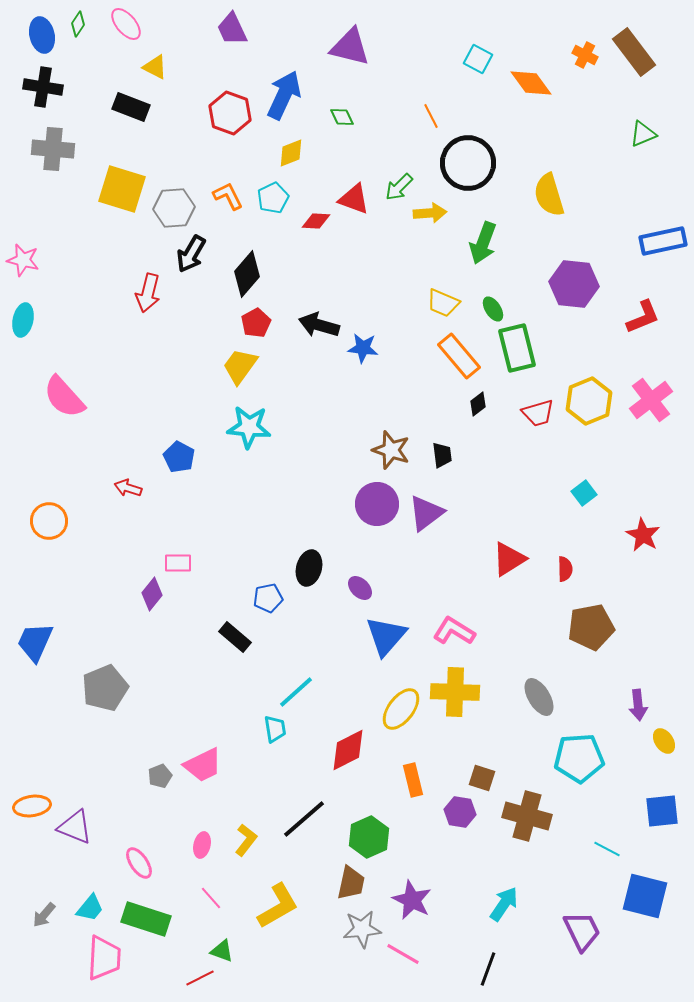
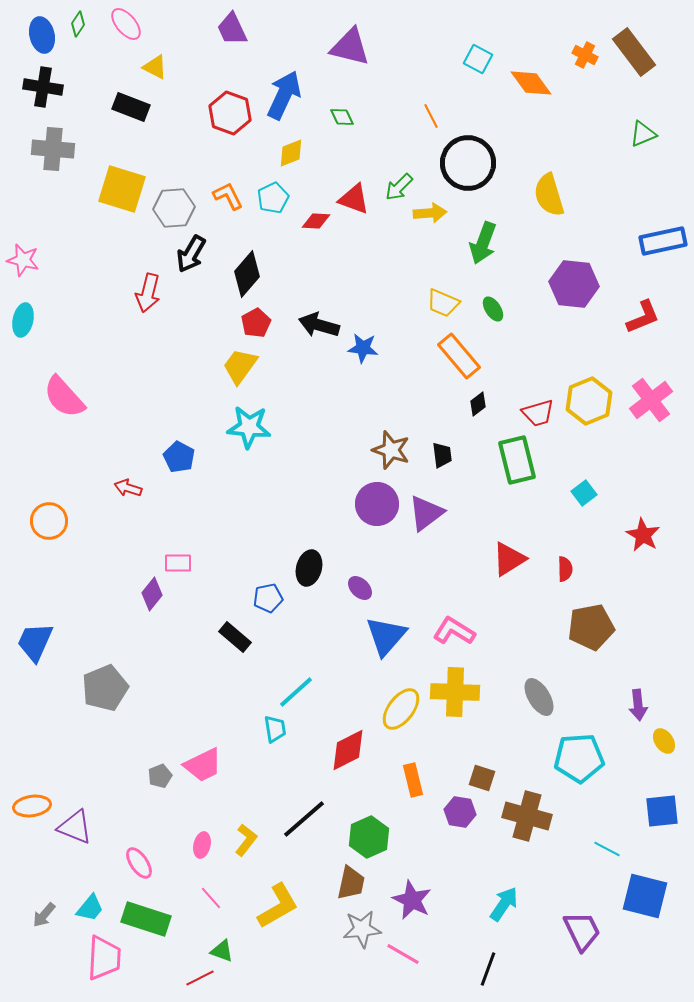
green rectangle at (517, 348): moved 112 px down
